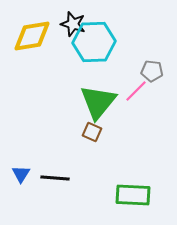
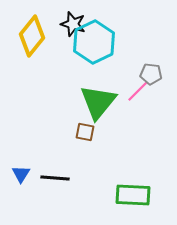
yellow diamond: rotated 42 degrees counterclockwise
cyan hexagon: rotated 24 degrees counterclockwise
gray pentagon: moved 1 px left, 3 px down
pink line: moved 2 px right
brown square: moved 7 px left; rotated 12 degrees counterclockwise
